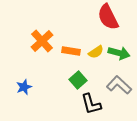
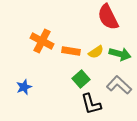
orange cross: rotated 20 degrees counterclockwise
green arrow: moved 1 px right, 1 px down
green square: moved 3 px right, 1 px up
